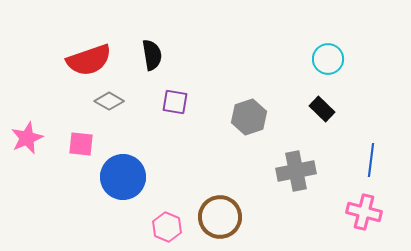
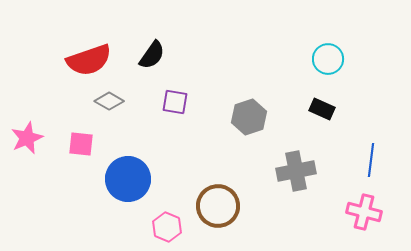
black semicircle: rotated 44 degrees clockwise
black rectangle: rotated 20 degrees counterclockwise
blue circle: moved 5 px right, 2 px down
brown circle: moved 2 px left, 11 px up
